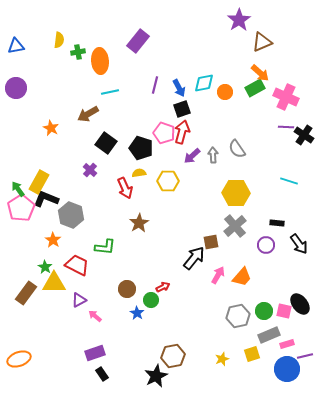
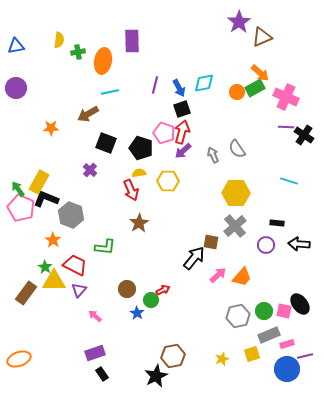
purple star at (239, 20): moved 2 px down
purple rectangle at (138, 41): moved 6 px left; rotated 40 degrees counterclockwise
brown triangle at (262, 42): moved 5 px up
orange ellipse at (100, 61): moved 3 px right; rotated 15 degrees clockwise
orange circle at (225, 92): moved 12 px right
orange star at (51, 128): rotated 28 degrees counterclockwise
black square at (106, 143): rotated 15 degrees counterclockwise
gray arrow at (213, 155): rotated 21 degrees counterclockwise
purple arrow at (192, 156): moved 9 px left, 5 px up
red arrow at (125, 188): moved 6 px right, 2 px down
pink pentagon at (21, 208): rotated 16 degrees counterclockwise
brown square at (211, 242): rotated 21 degrees clockwise
black arrow at (299, 244): rotated 130 degrees clockwise
red trapezoid at (77, 265): moved 2 px left
pink arrow at (218, 275): rotated 18 degrees clockwise
yellow triangle at (54, 283): moved 2 px up
red arrow at (163, 287): moved 3 px down
purple triangle at (79, 300): moved 10 px up; rotated 21 degrees counterclockwise
